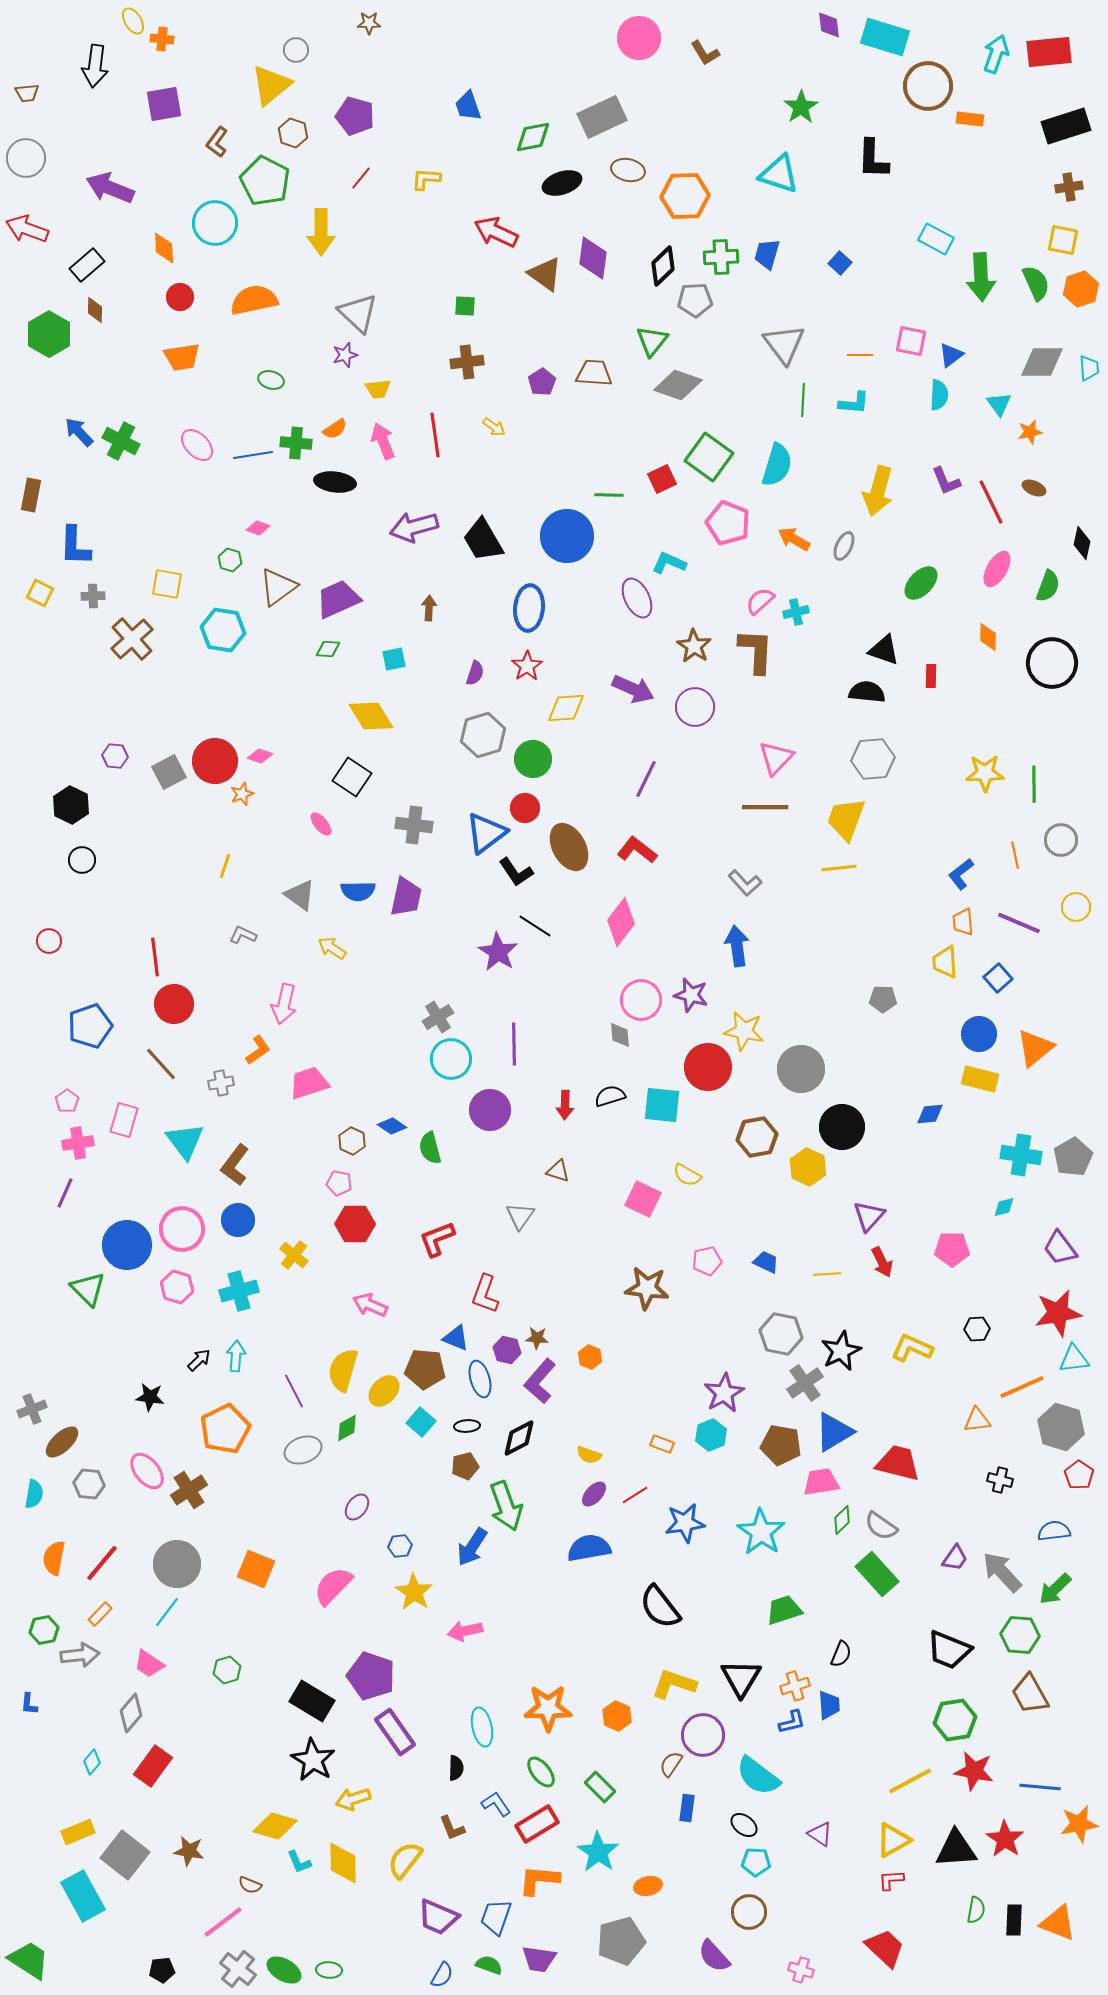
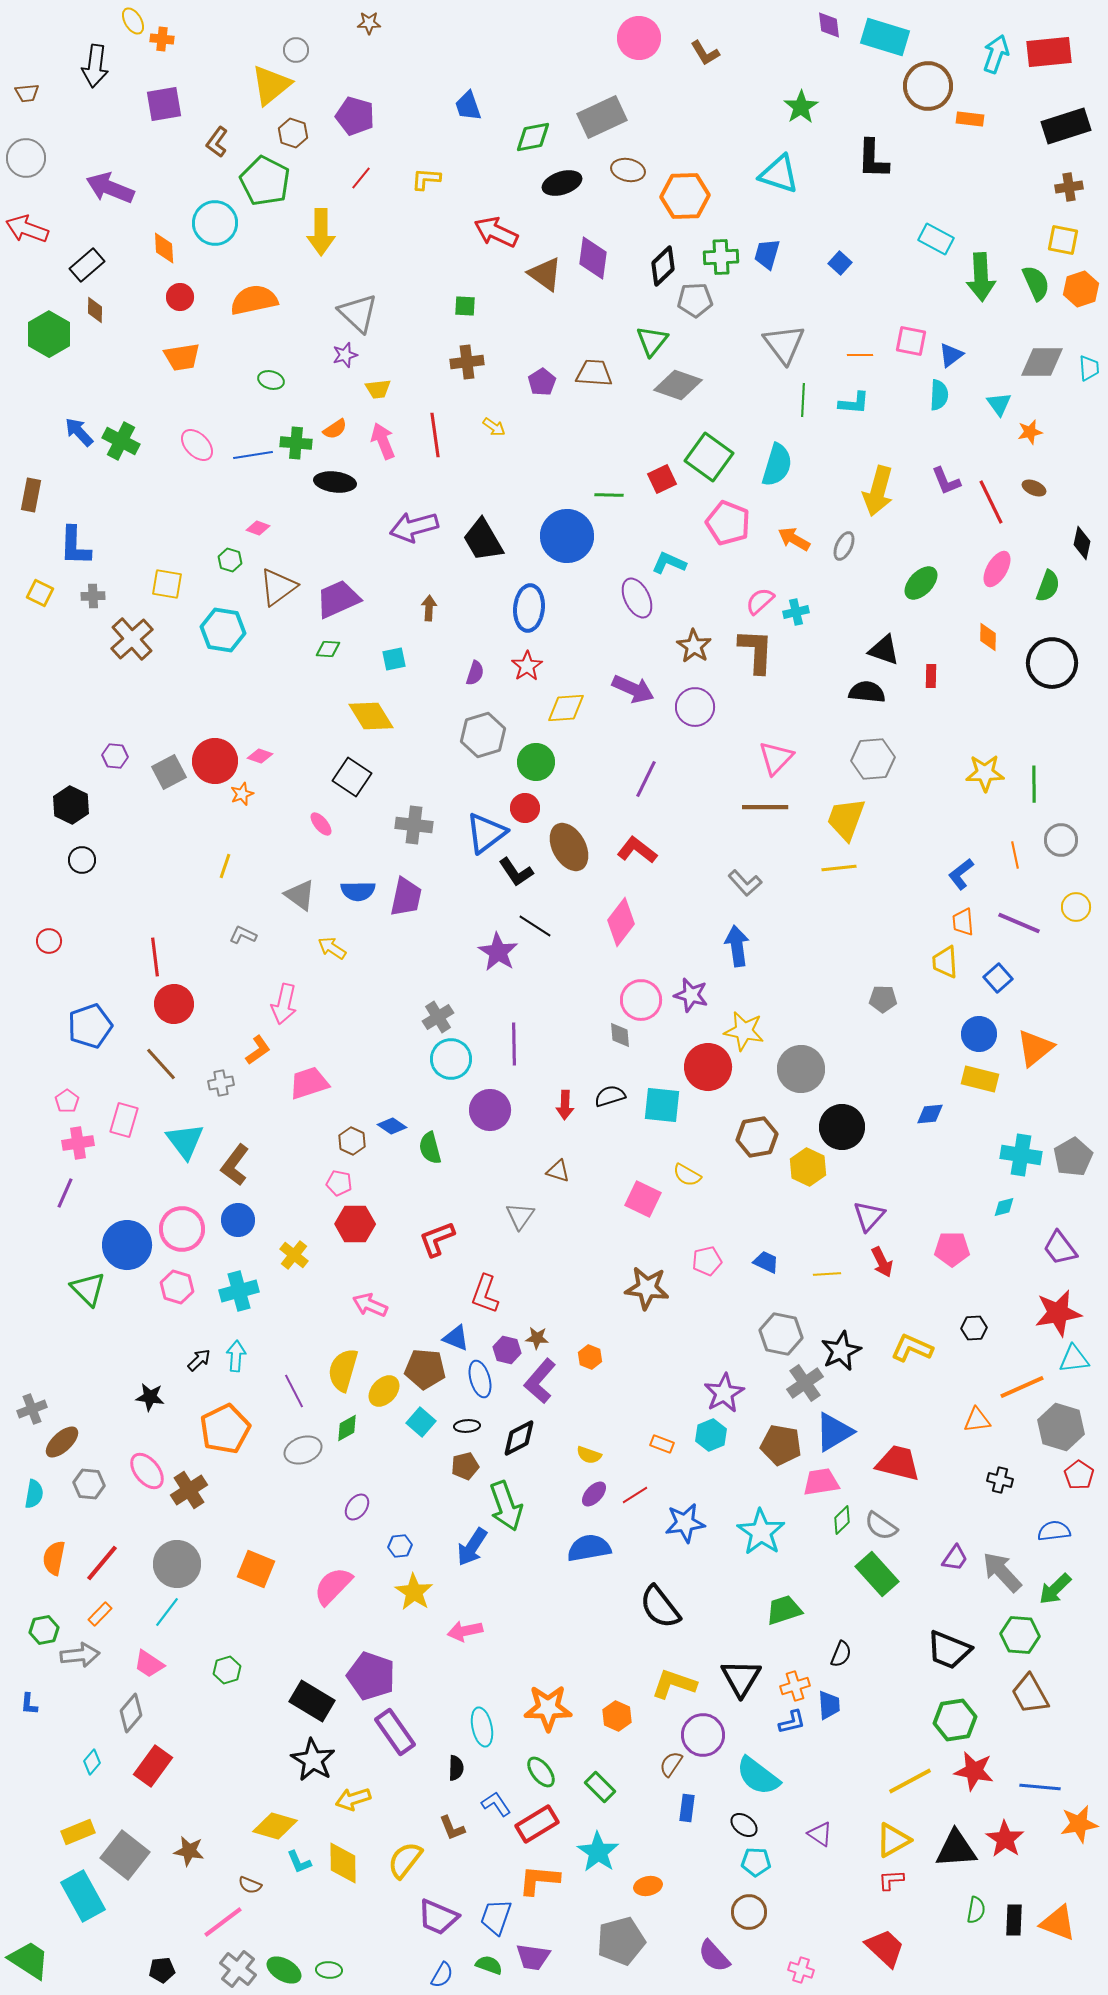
green circle at (533, 759): moved 3 px right, 3 px down
black hexagon at (977, 1329): moved 3 px left, 1 px up
purple trapezoid at (539, 1959): moved 6 px left, 2 px up
